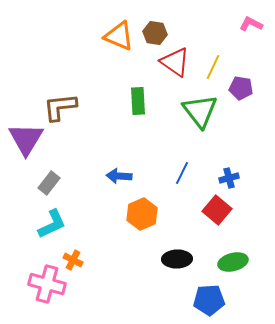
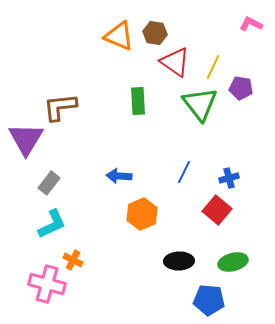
green triangle: moved 7 px up
blue line: moved 2 px right, 1 px up
black ellipse: moved 2 px right, 2 px down
blue pentagon: rotated 8 degrees clockwise
